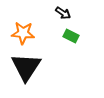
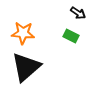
black arrow: moved 15 px right
black triangle: rotated 16 degrees clockwise
